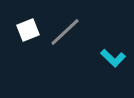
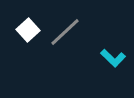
white square: rotated 20 degrees counterclockwise
